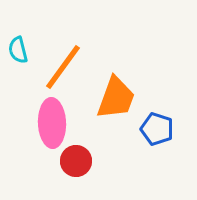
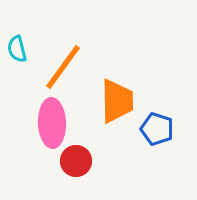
cyan semicircle: moved 1 px left, 1 px up
orange trapezoid: moved 1 px right, 3 px down; rotated 21 degrees counterclockwise
